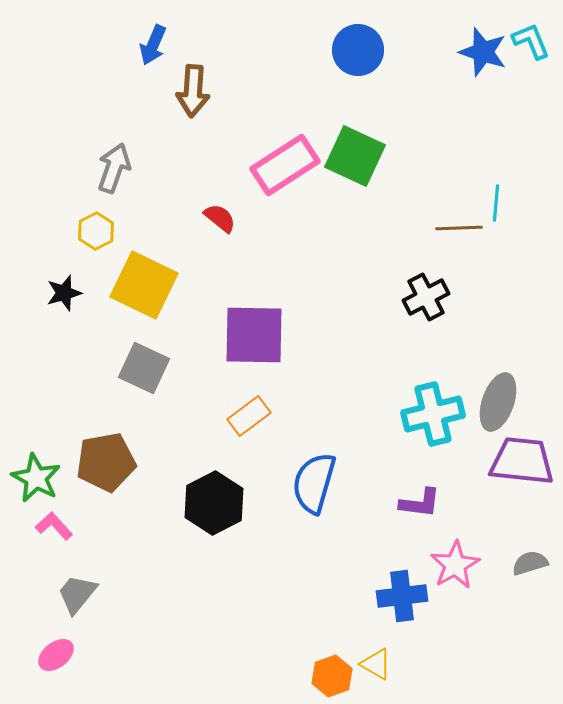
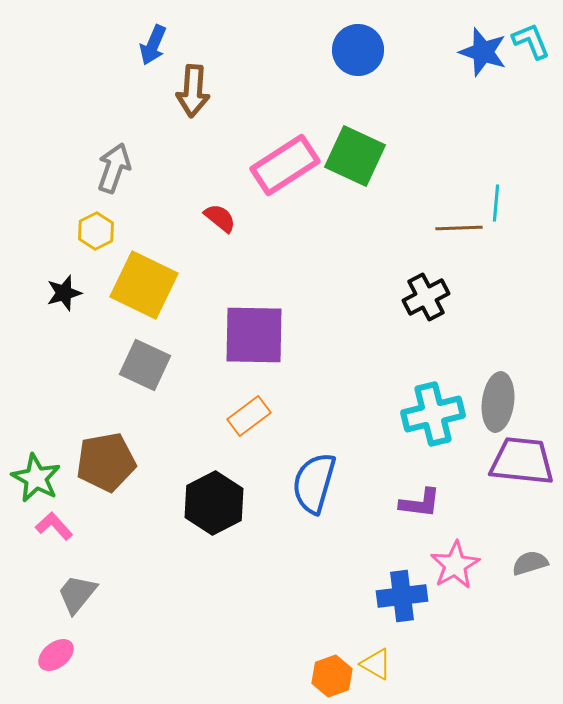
gray square: moved 1 px right, 3 px up
gray ellipse: rotated 12 degrees counterclockwise
